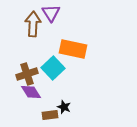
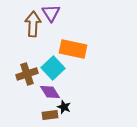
purple diamond: moved 19 px right
